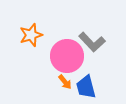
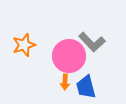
orange star: moved 7 px left, 10 px down
pink circle: moved 2 px right
orange arrow: rotated 42 degrees clockwise
